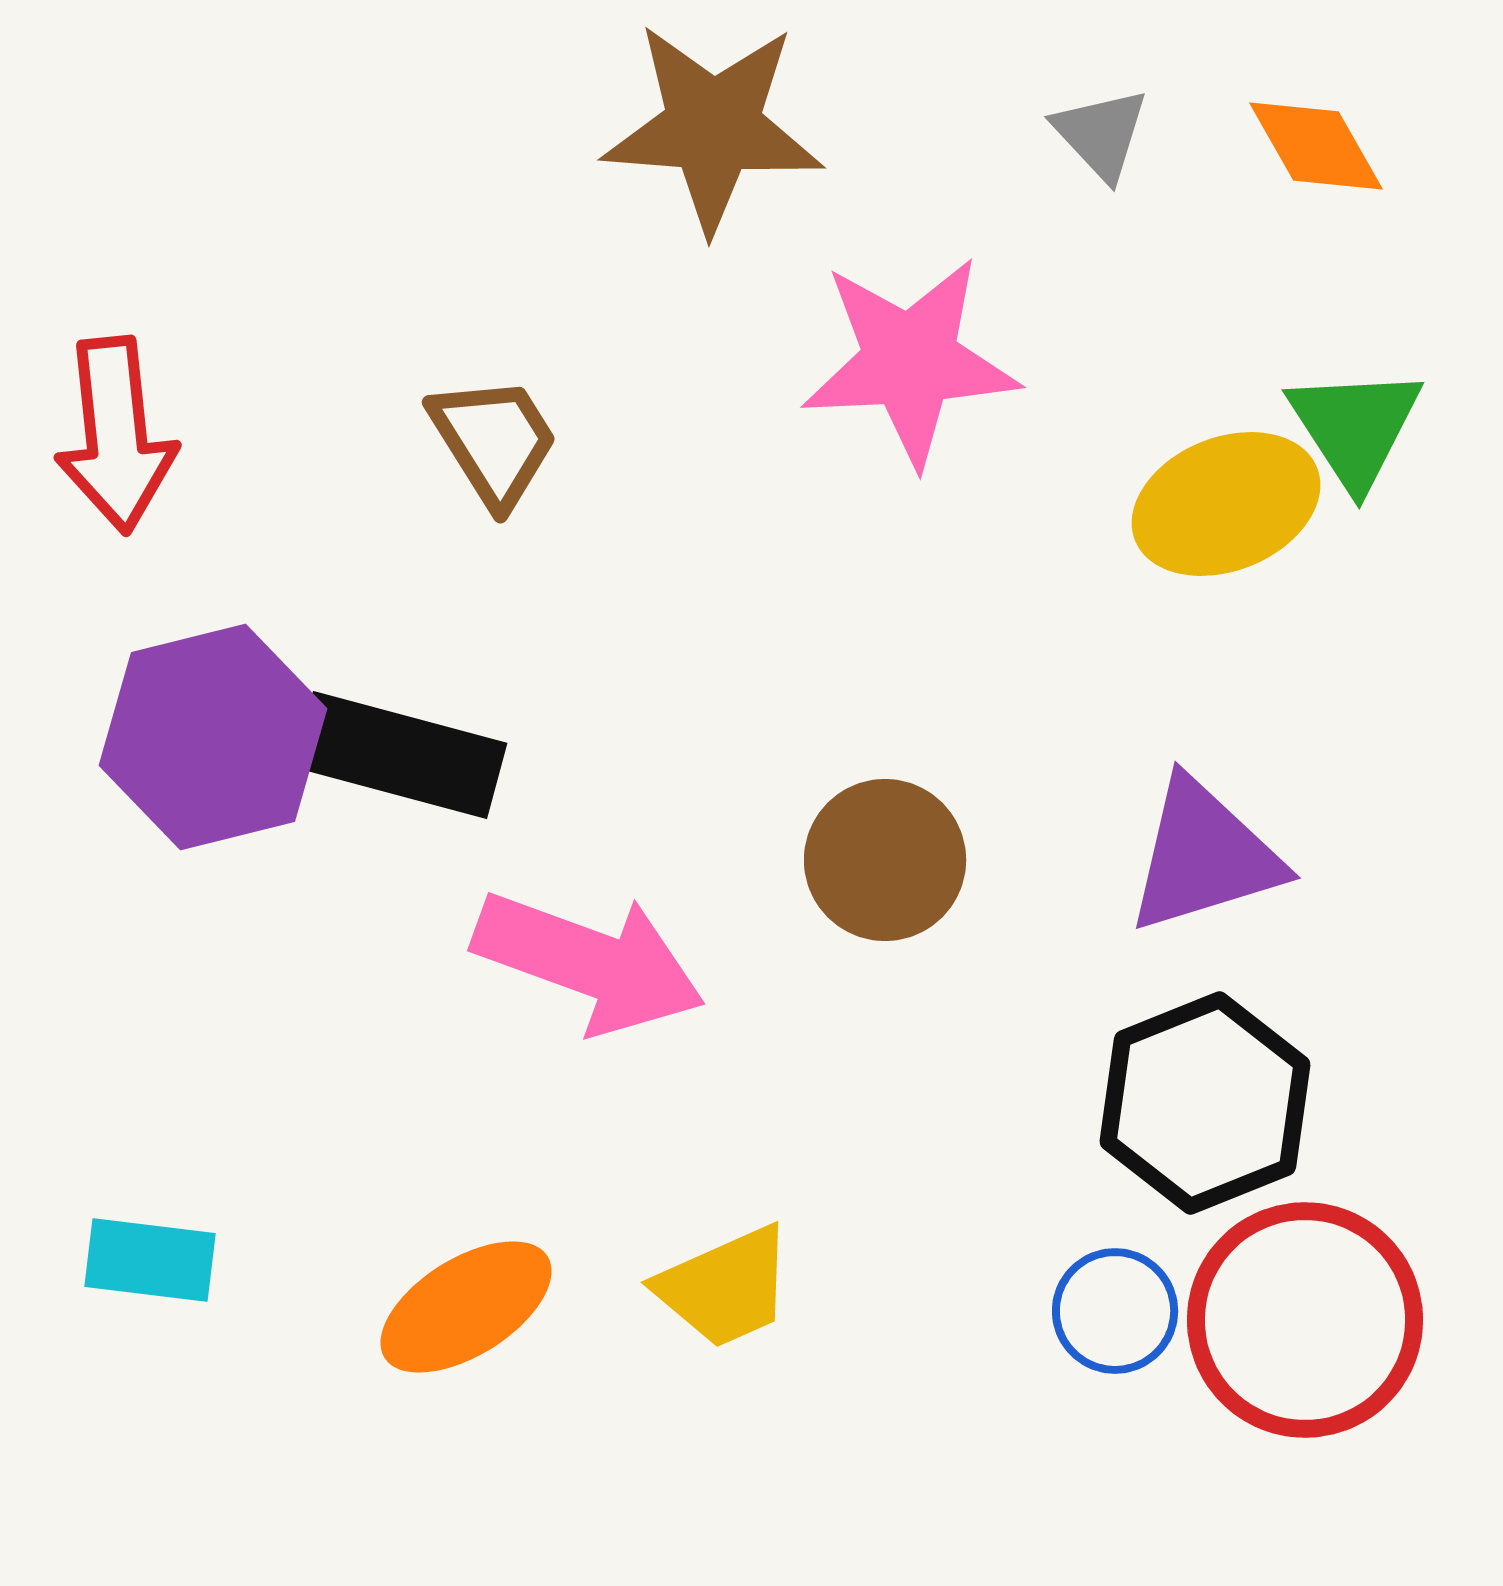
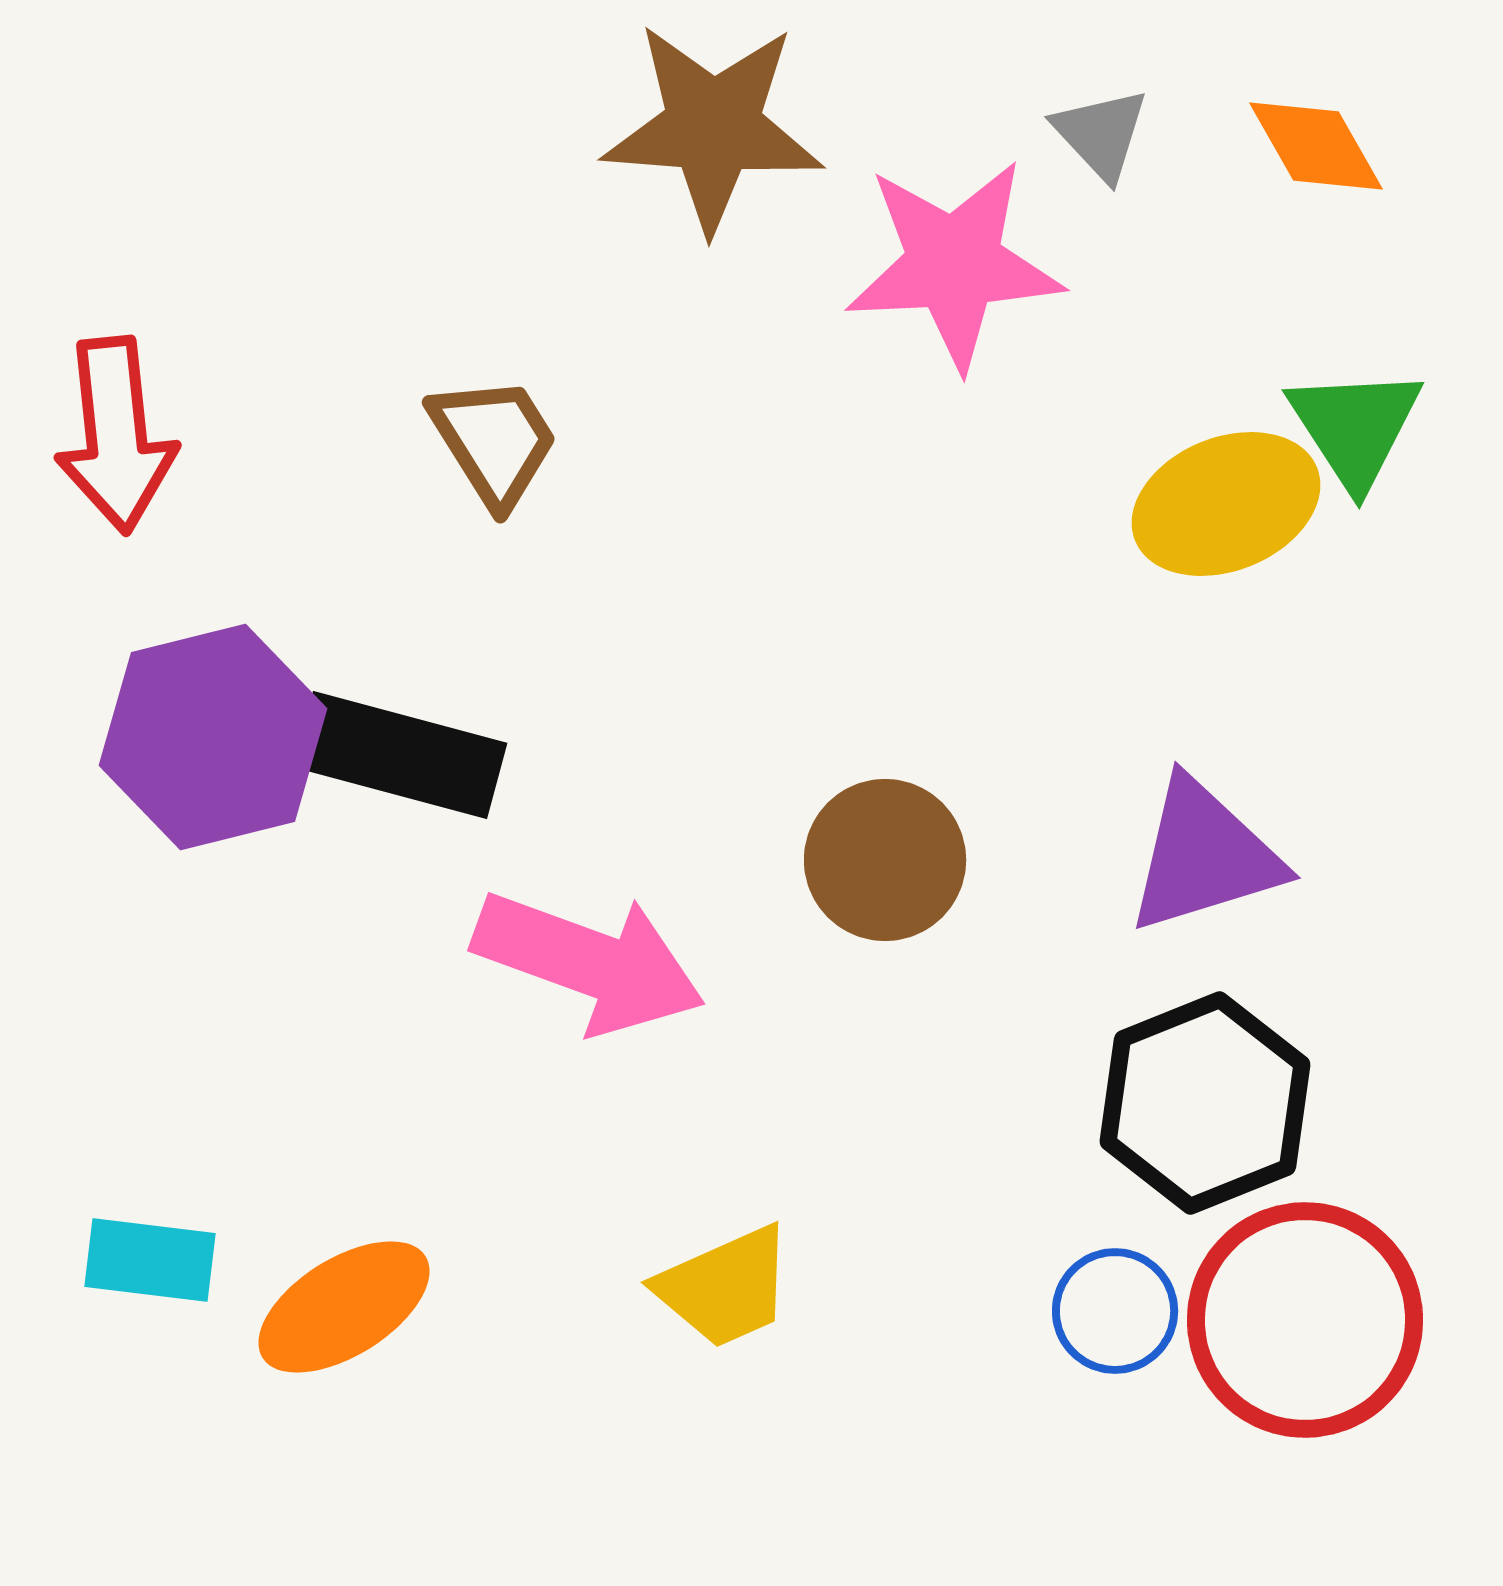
pink star: moved 44 px right, 97 px up
orange ellipse: moved 122 px left
